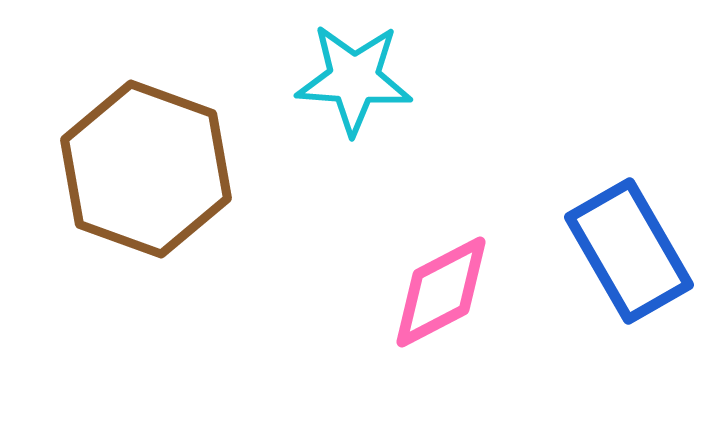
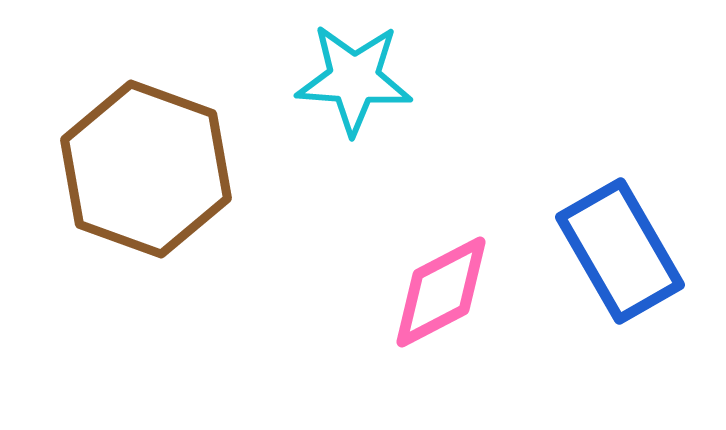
blue rectangle: moved 9 px left
